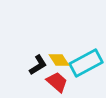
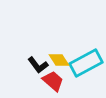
black L-shape: rotated 85 degrees clockwise
red trapezoid: moved 4 px left, 1 px up
